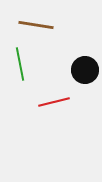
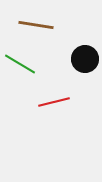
green line: rotated 48 degrees counterclockwise
black circle: moved 11 px up
